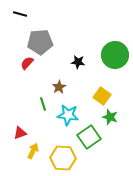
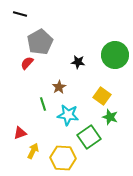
gray pentagon: rotated 25 degrees counterclockwise
